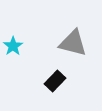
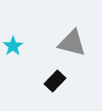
gray triangle: moved 1 px left
